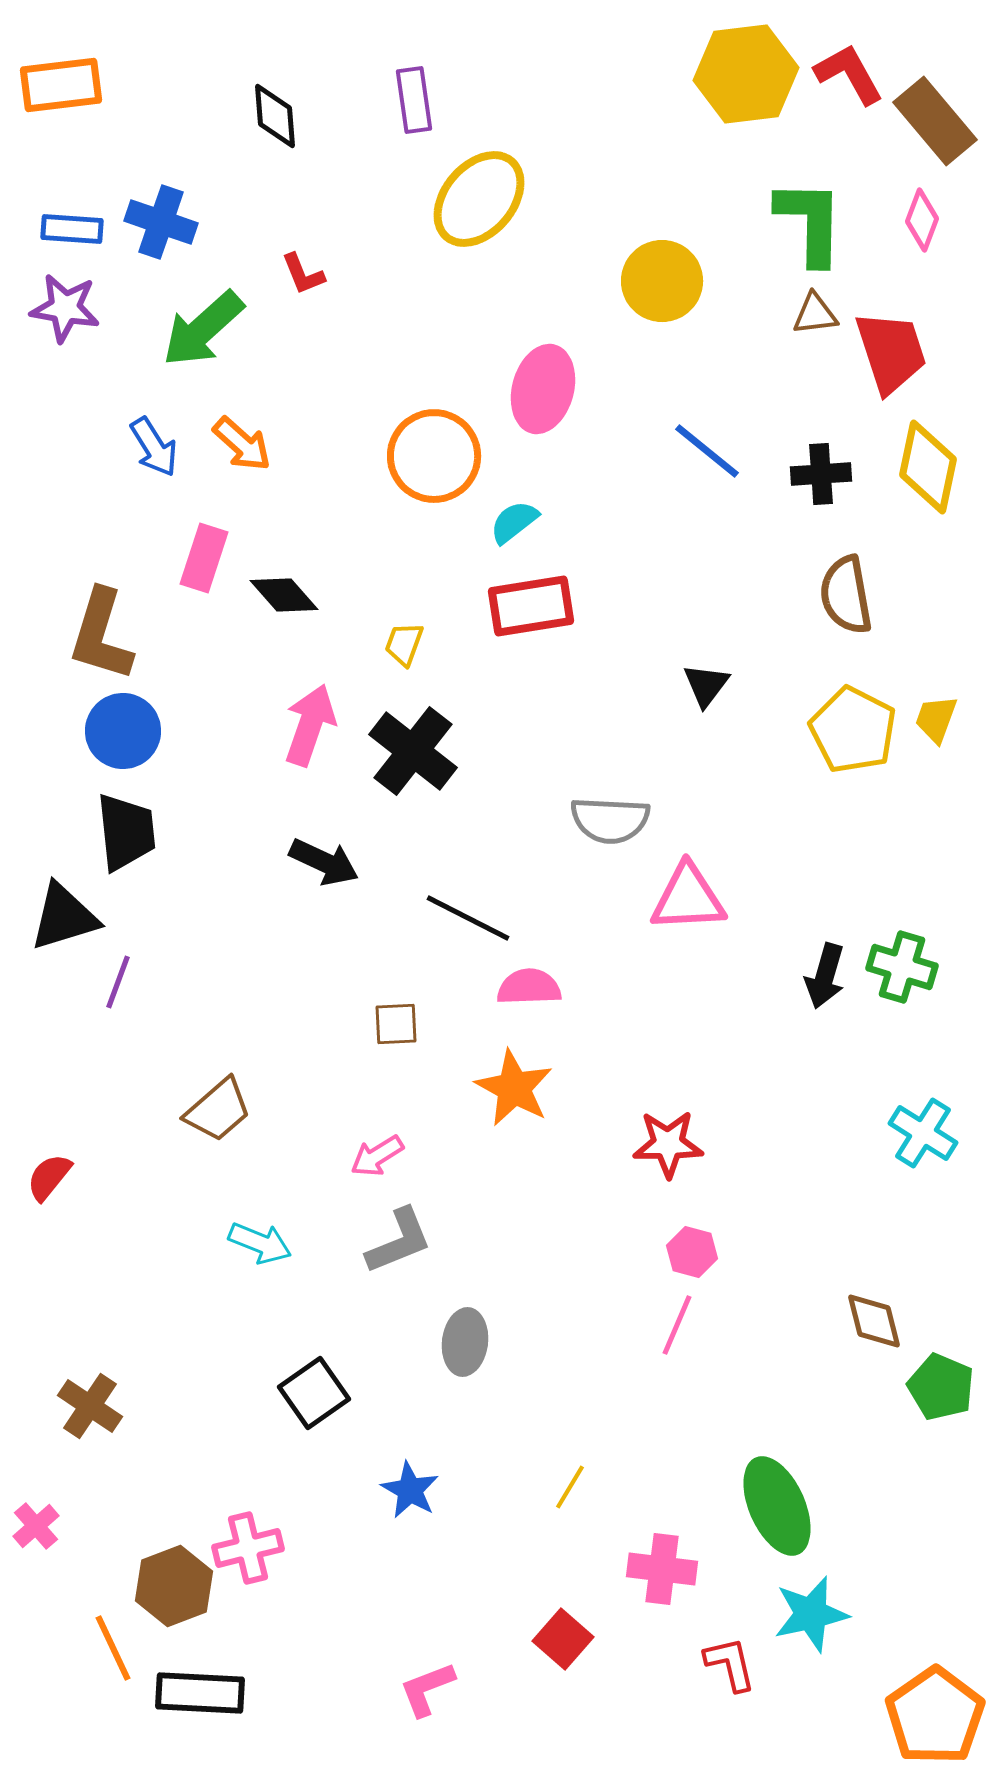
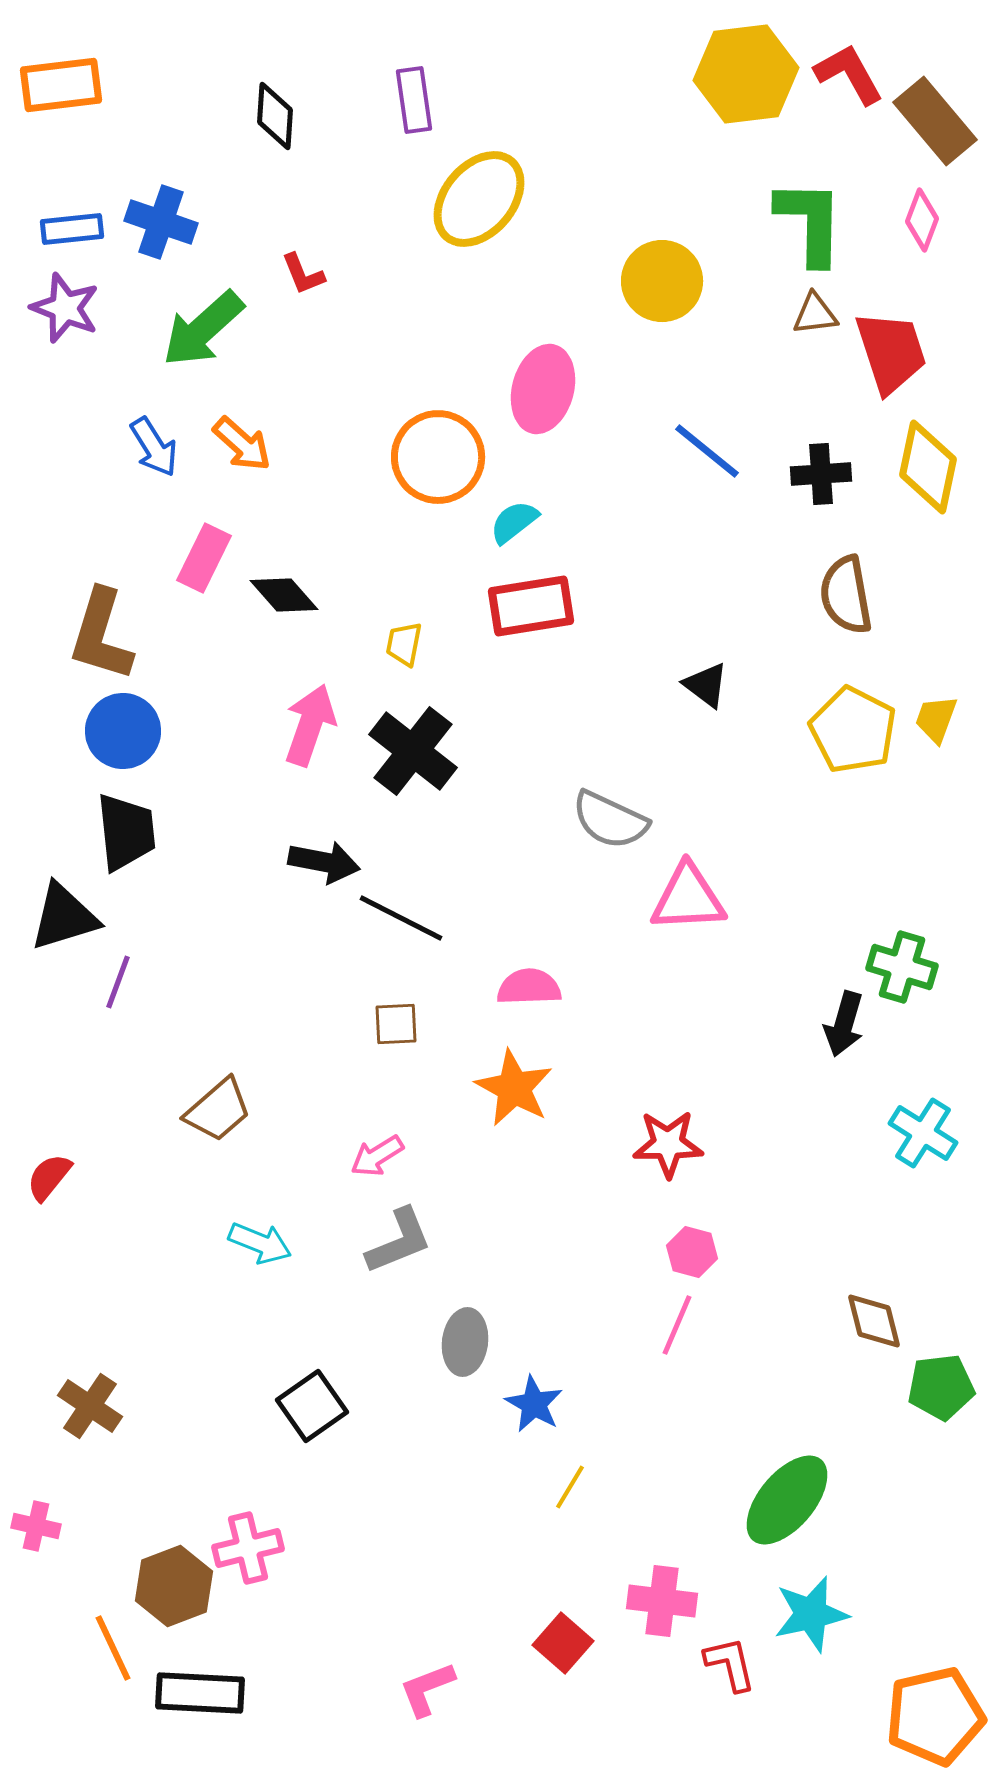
black diamond at (275, 116): rotated 8 degrees clockwise
blue rectangle at (72, 229): rotated 10 degrees counterclockwise
purple star at (65, 308): rotated 12 degrees clockwise
orange circle at (434, 456): moved 4 px right, 1 px down
pink rectangle at (204, 558): rotated 8 degrees clockwise
yellow trapezoid at (404, 644): rotated 9 degrees counterclockwise
black triangle at (706, 685): rotated 30 degrees counterclockwise
gray semicircle at (610, 820): rotated 22 degrees clockwise
black arrow at (324, 862): rotated 14 degrees counterclockwise
black line at (468, 918): moved 67 px left
black arrow at (825, 976): moved 19 px right, 48 px down
green pentagon at (941, 1387): rotated 30 degrees counterclockwise
black square at (314, 1393): moved 2 px left, 13 px down
blue star at (410, 1490): moved 124 px right, 86 px up
green ellipse at (777, 1506): moved 10 px right, 6 px up; rotated 64 degrees clockwise
pink cross at (36, 1526): rotated 36 degrees counterclockwise
pink cross at (662, 1569): moved 32 px down
red square at (563, 1639): moved 4 px down
orange pentagon at (935, 1716): rotated 22 degrees clockwise
